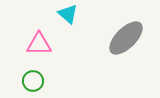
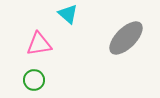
pink triangle: rotated 8 degrees counterclockwise
green circle: moved 1 px right, 1 px up
